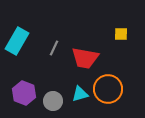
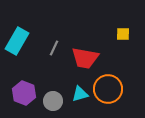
yellow square: moved 2 px right
